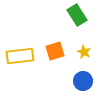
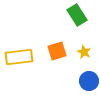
orange square: moved 2 px right
yellow rectangle: moved 1 px left, 1 px down
blue circle: moved 6 px right
